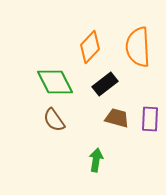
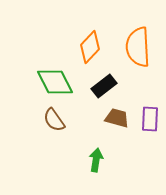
black rectangle: moved 1 px left, 2 px down
